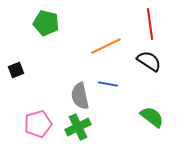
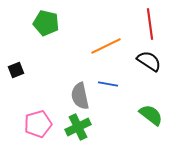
green semicircle: moved 1 px left, 2 px up
